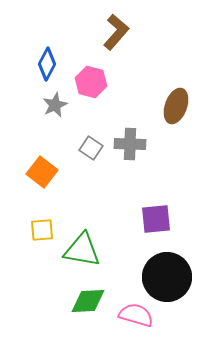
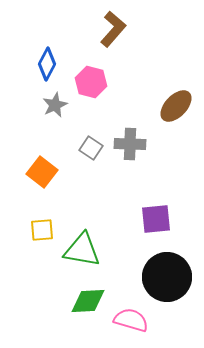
brown L-shape: moved 3 px left, 3 px up
brown ellipse: rotated 24 degrees clockwise
pink semicircle: moved 5 px left, 5 px down
